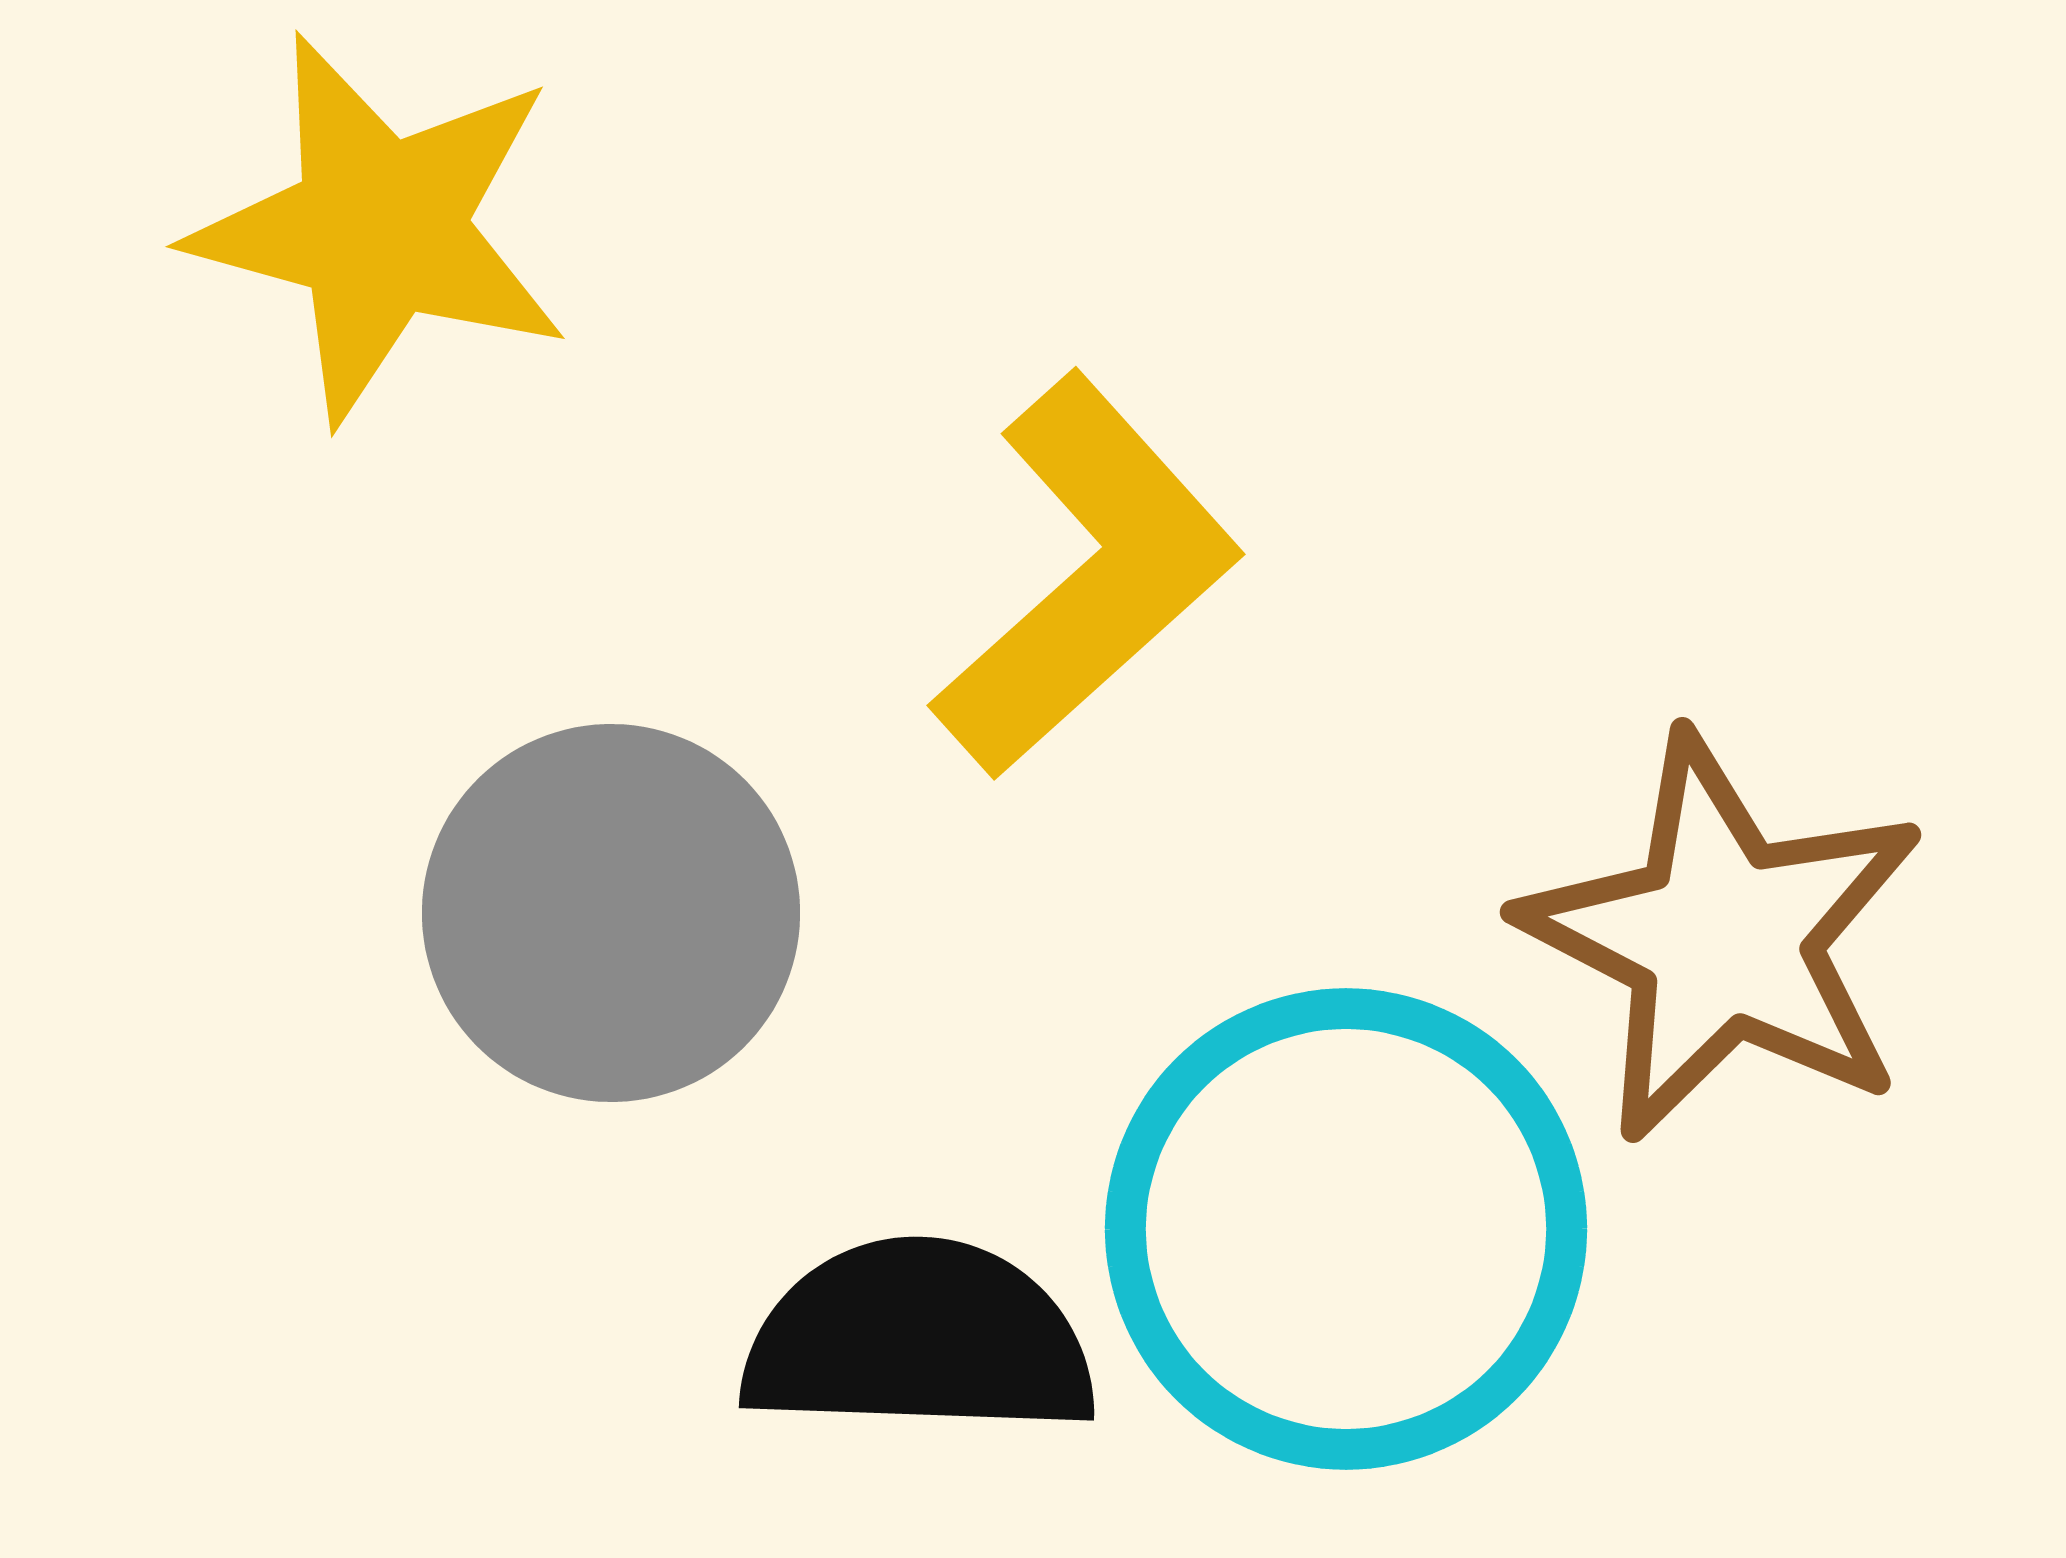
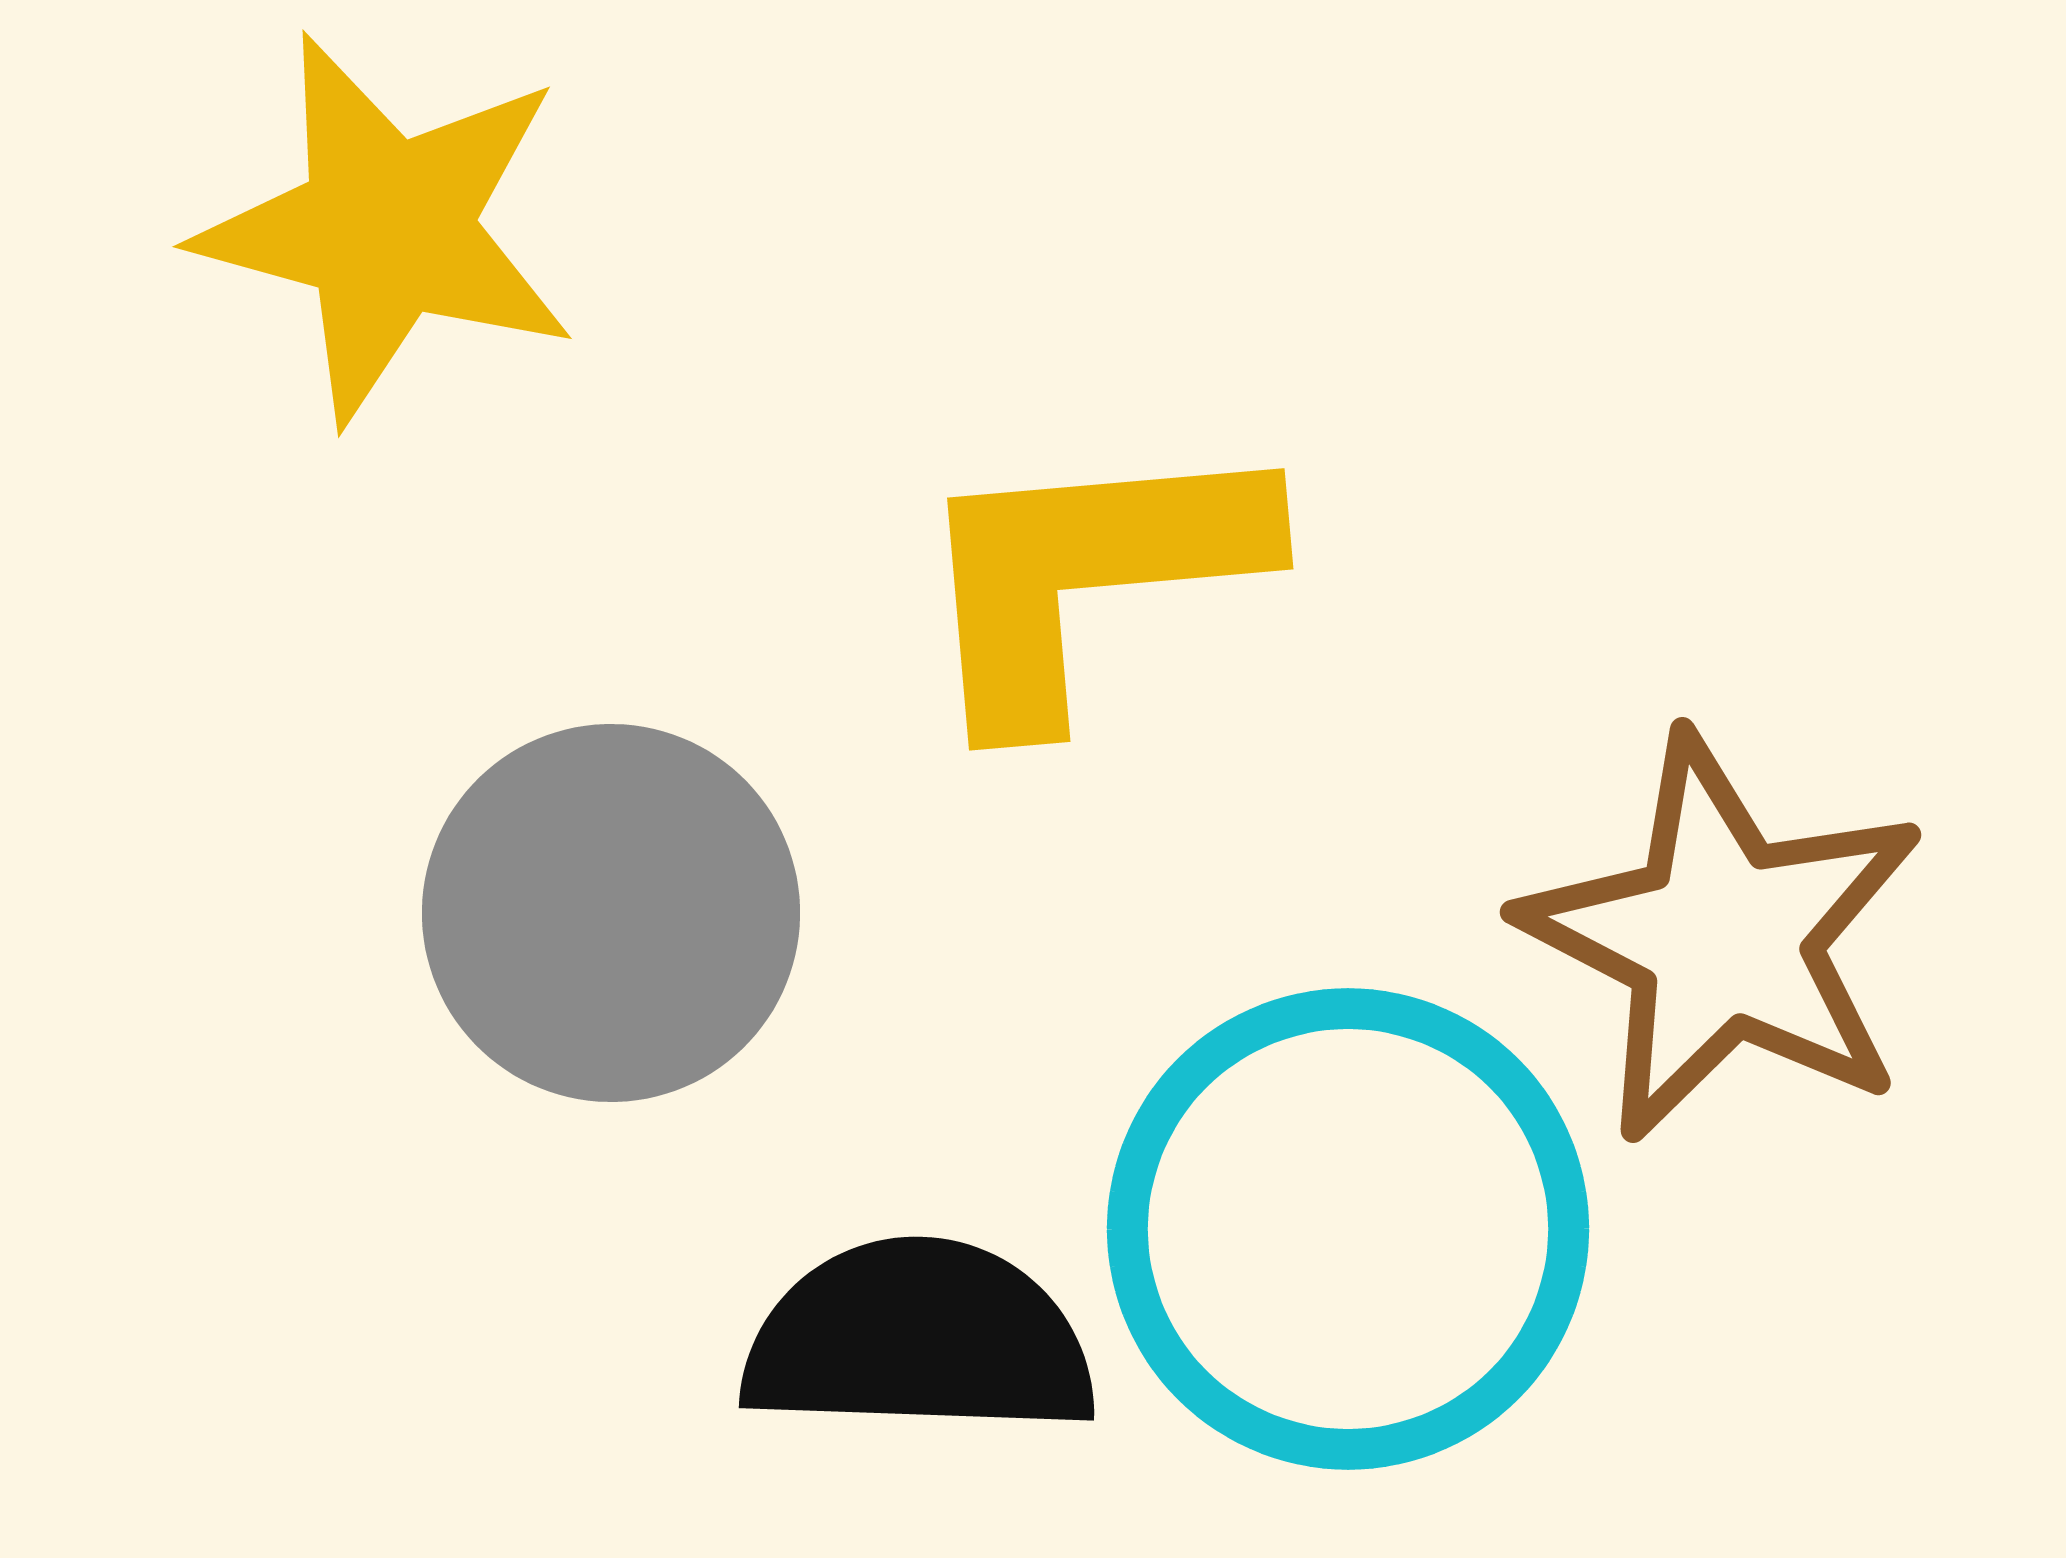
yellow star: moved 7 px right
yellow L-shape: rotated 143 degrees counterclockwise
cyan circle: moved 2 px right
